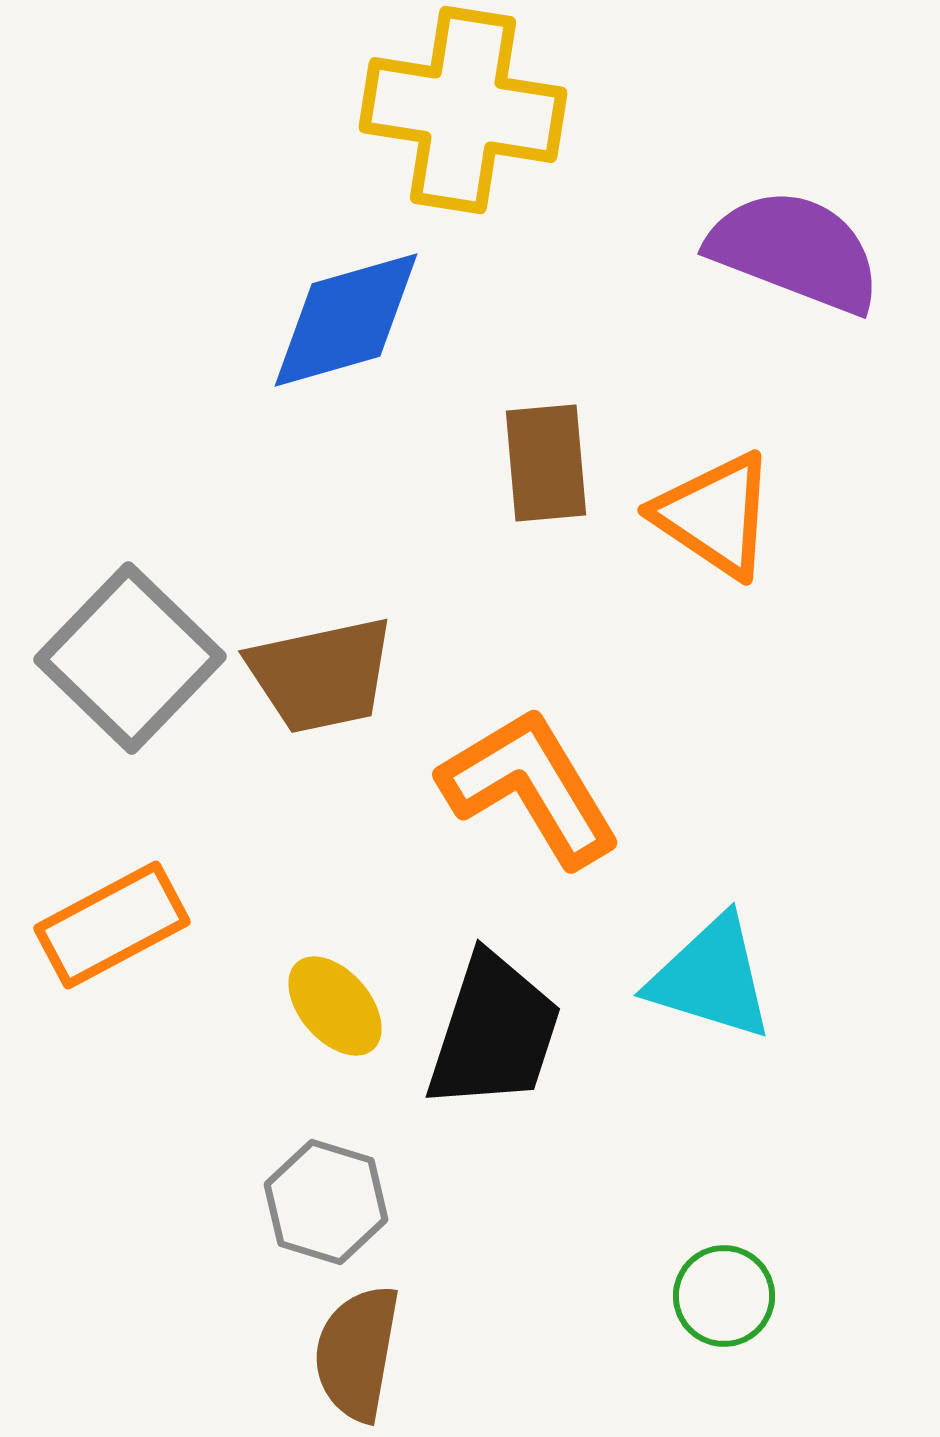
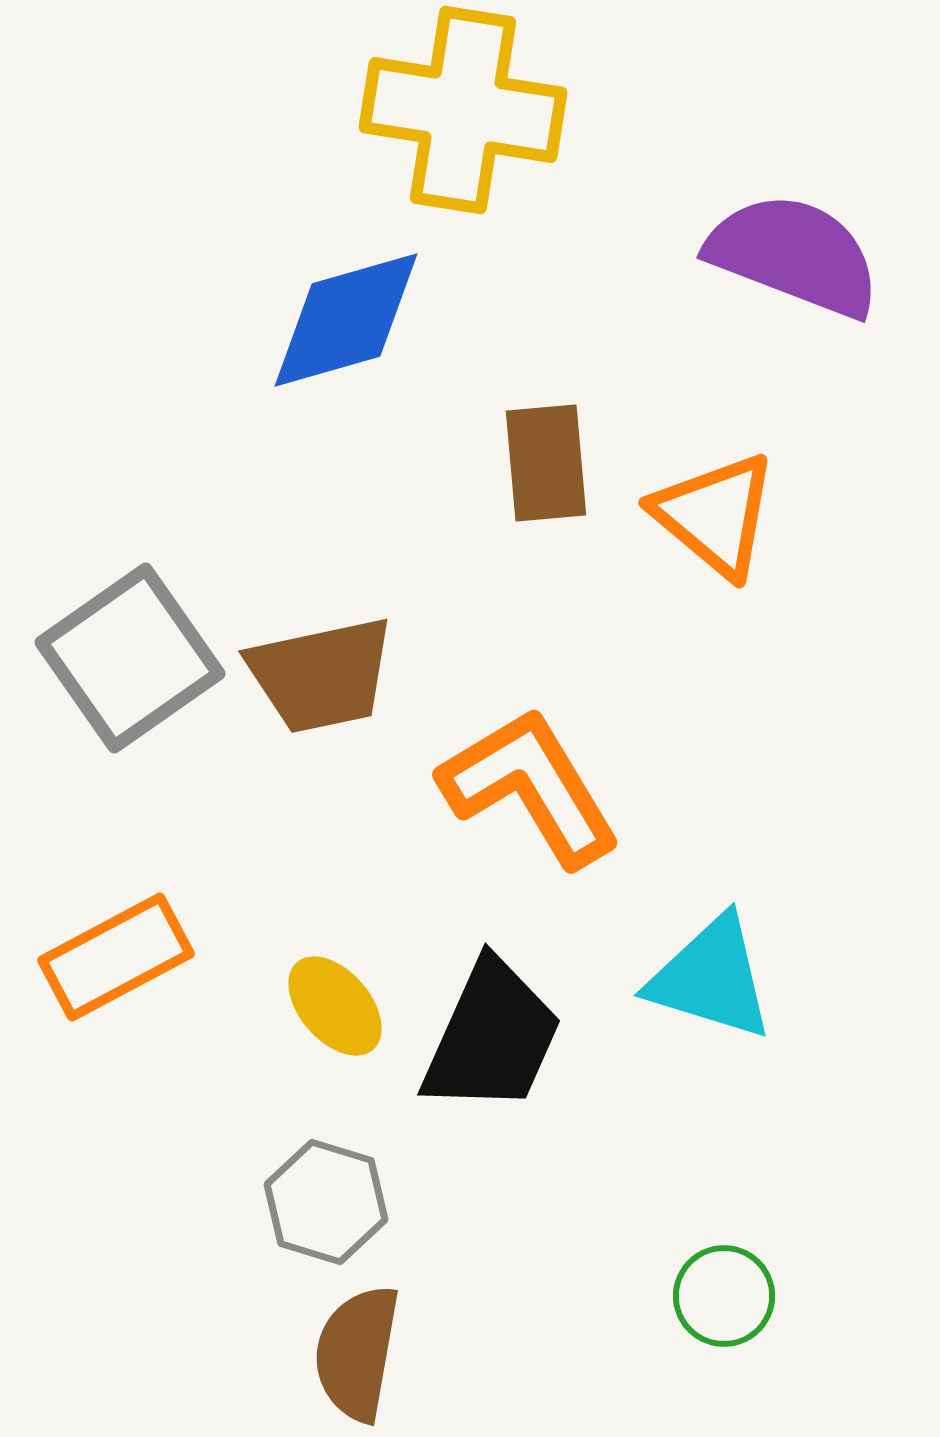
purple semicircle: moved 1 px left, 4 px down
orange triangle: rotated 6 degrees clockwise
gray square: rotated 11 degrees clockwise
orange rectangle: moved 4 px right, 32 px down
black trapezoid: moved 2 px left, 5 px down; rotated 6 degrees clockwise
